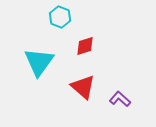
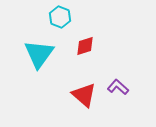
cyan triangle: moved 8 px up
red triangle: moved 1 px right, 8 px down
purple L-shape: moved 2 px left, 12 px up
